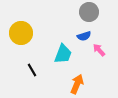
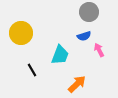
pink arrow: rotated 16 degrees clockwise
cyan trapezoid: moved 3 px left, 1 px down
orange arrow: rotated 24 degrees clockwise
